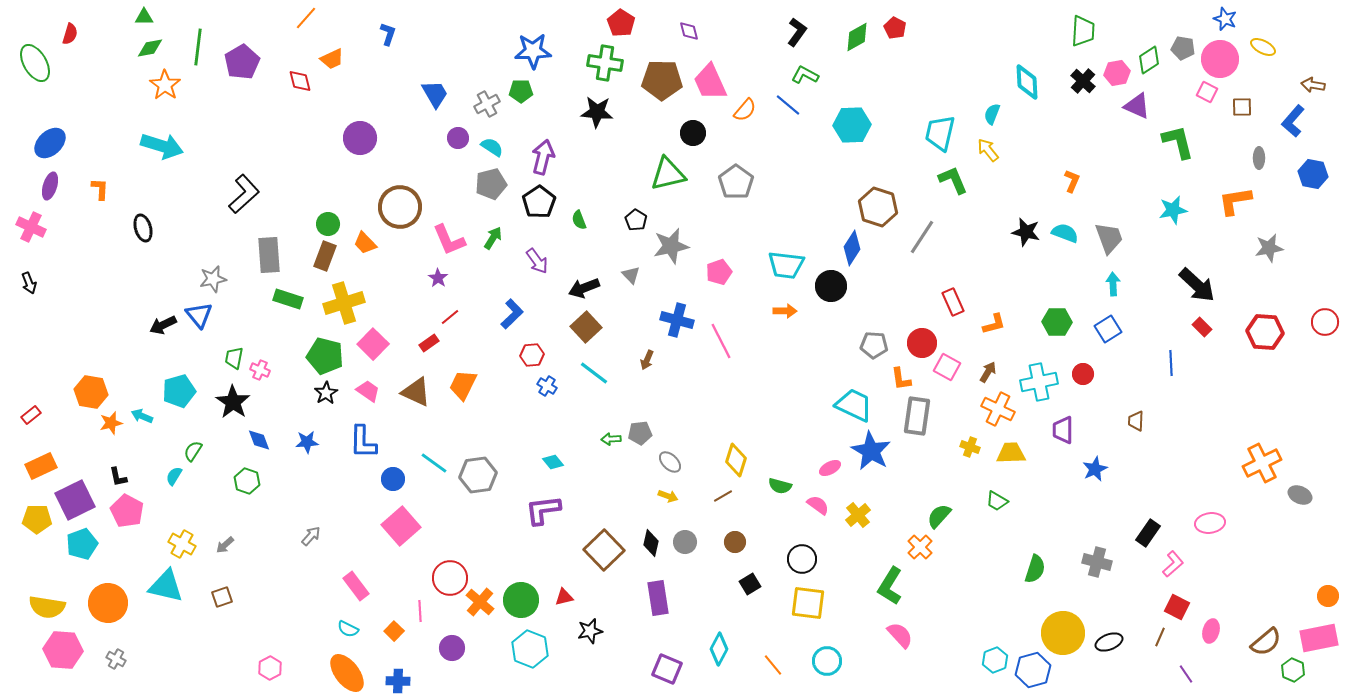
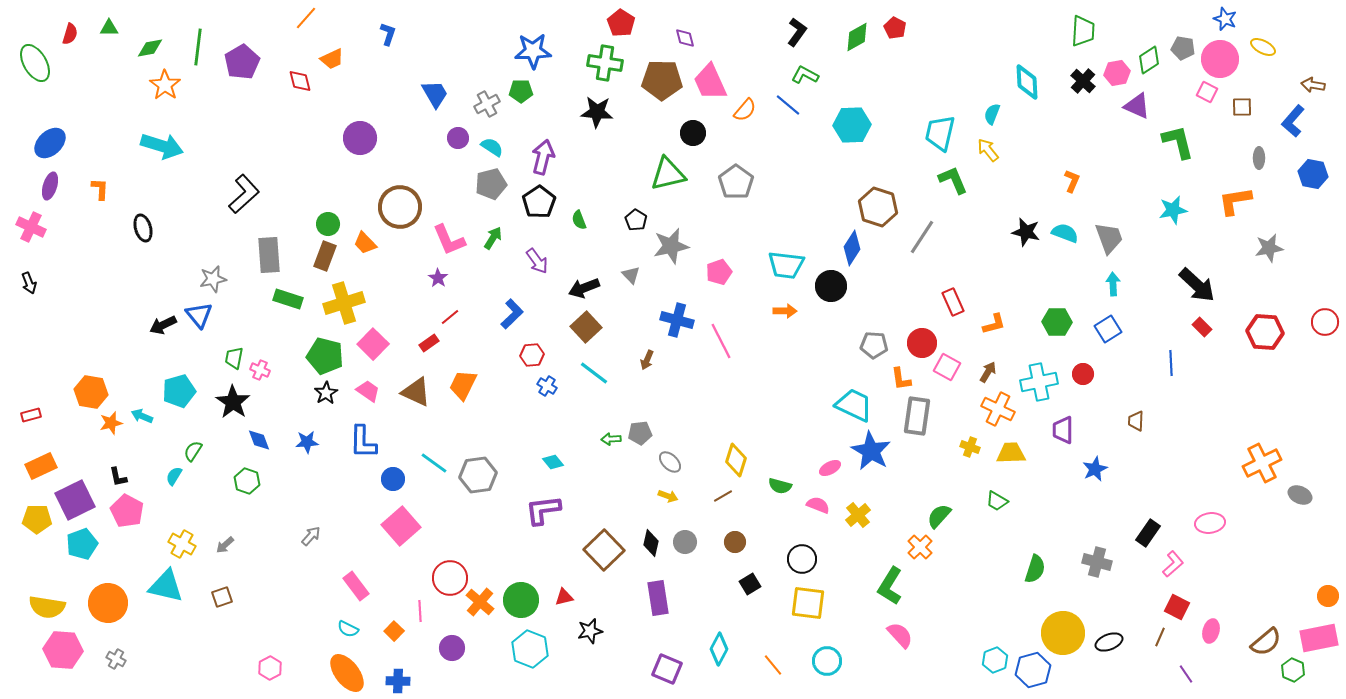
green triangle at (144, 17): moved 35 px left, 11 px down
purple diamond at (689, 31): moved 4 px left, 7 px down
red rectangle at (31, 415): rotated 24 degrees clockwise
pink semicircle at (818, 505): rotated 15 degrees counterclockwise
